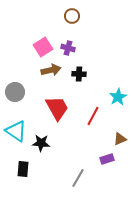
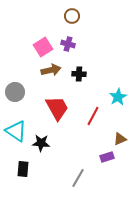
purple cross: moved 4 px up
purple rectangle: moved 2 px up
